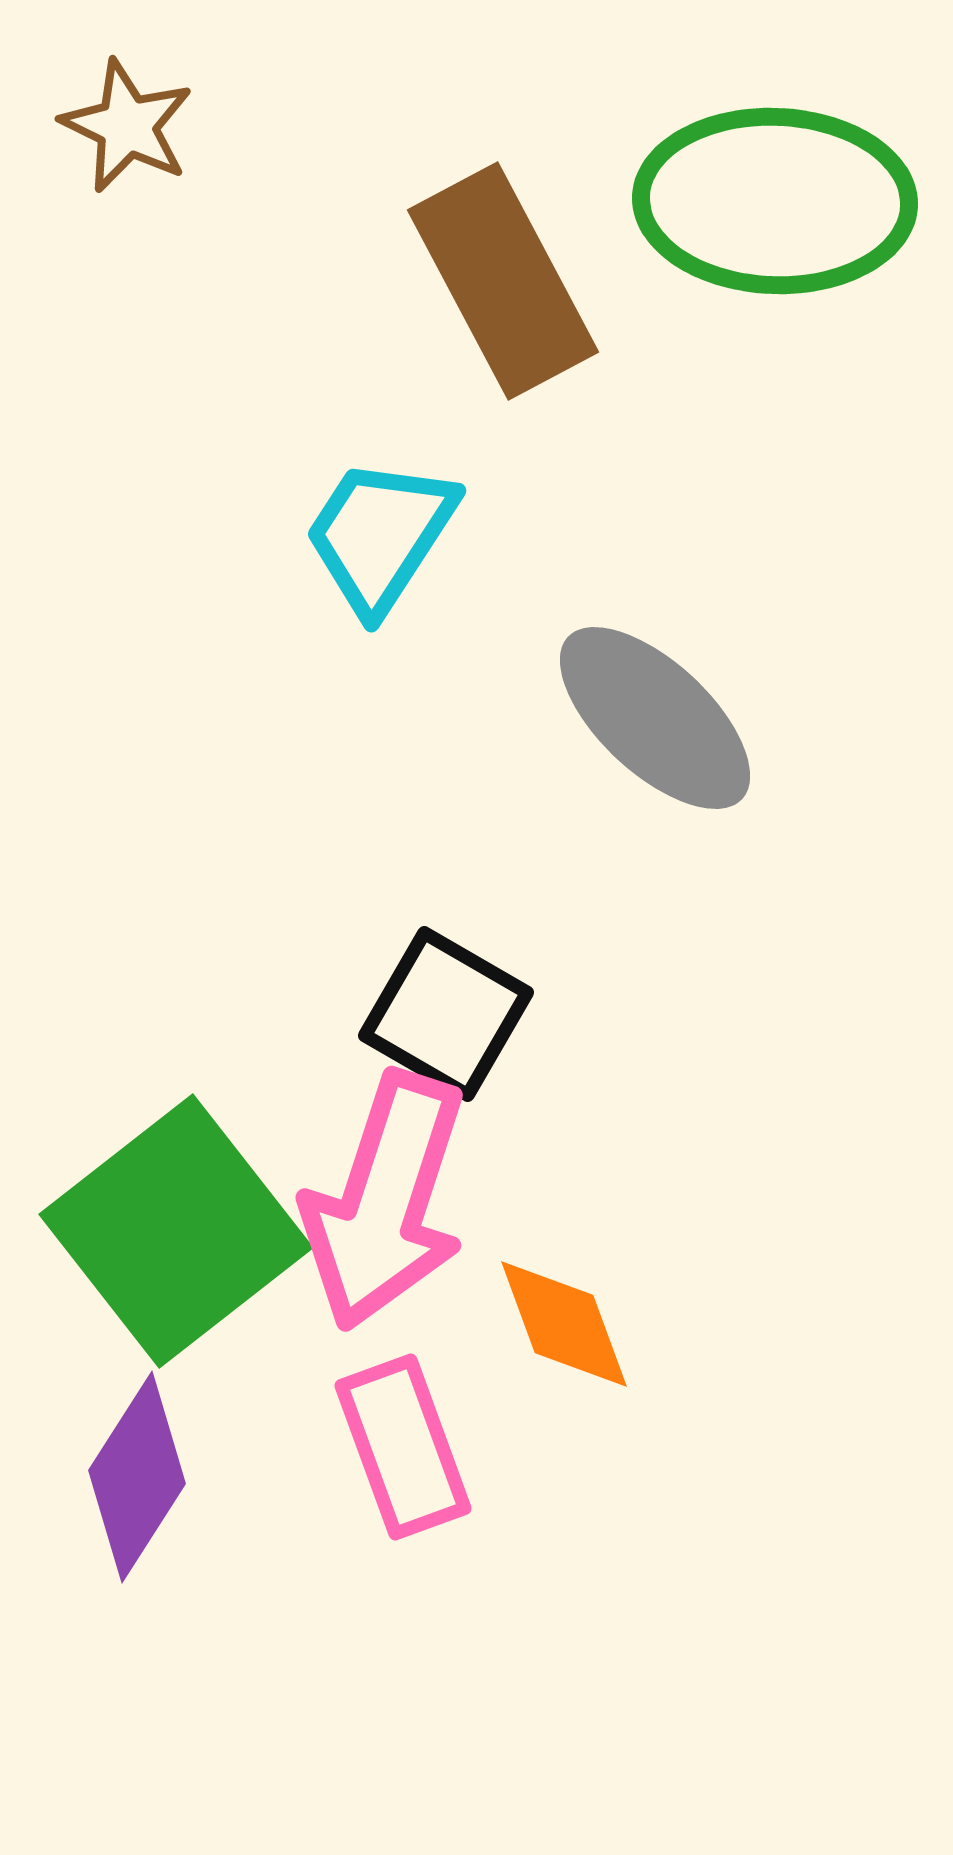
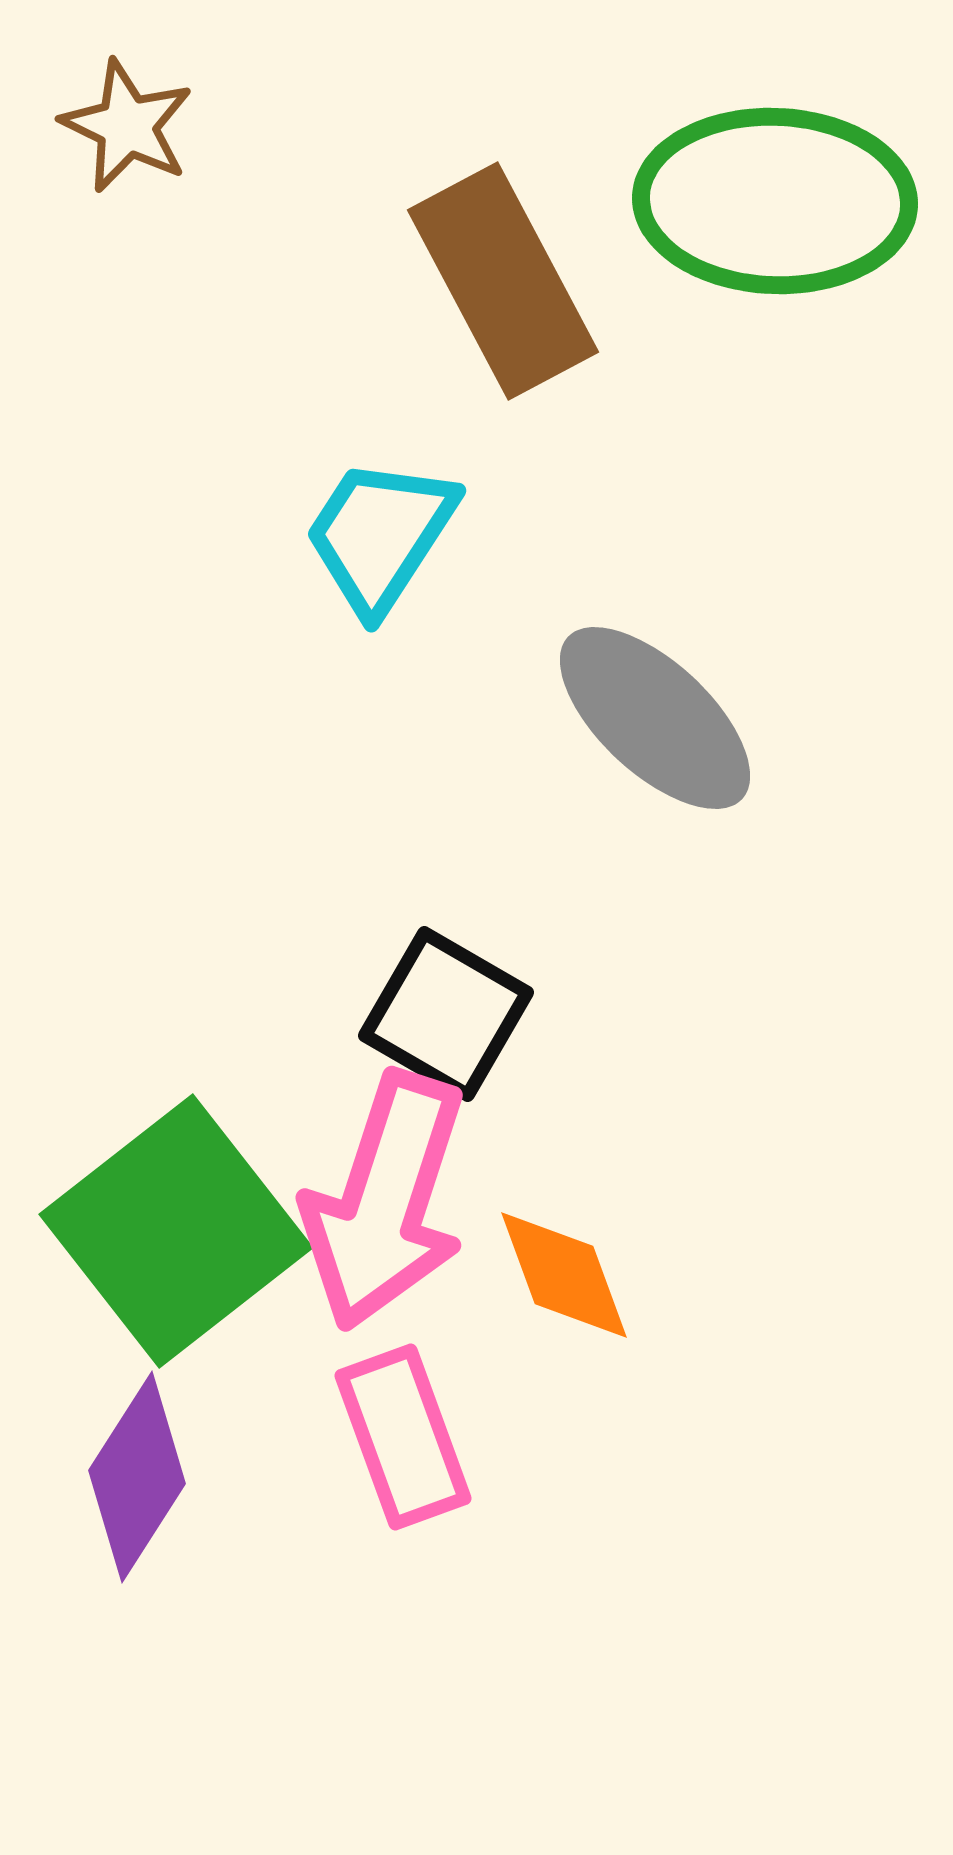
orange diamond: moved 49 px up
pink rectangle: moved 10 px up
